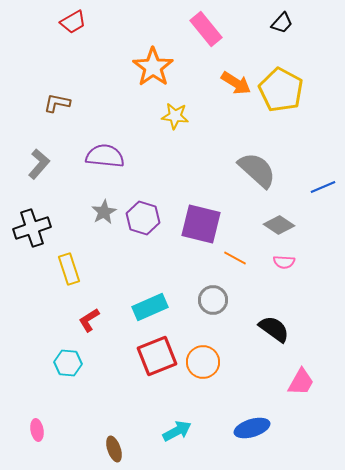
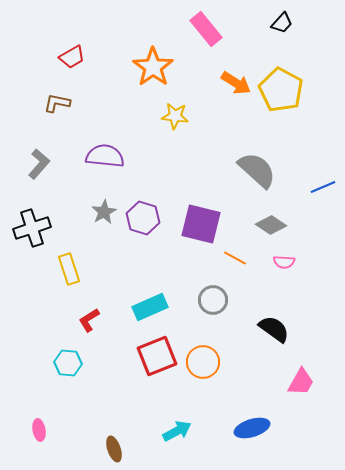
red trapezoid: moved 1 px left, 35 px down
gray diamond: moved 8 px left
pink ellipse: moved 2 px right
